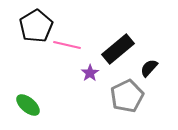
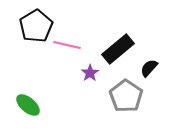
gray pentagon: moved 1 px left; rotated 12 degrees counterclockwise
